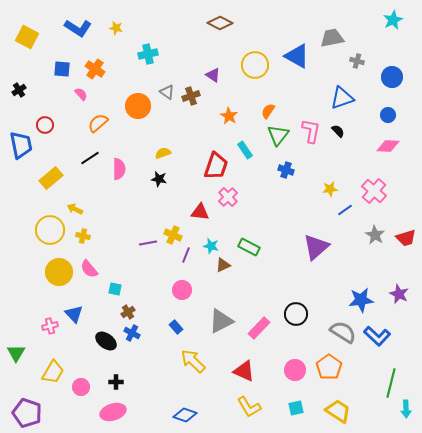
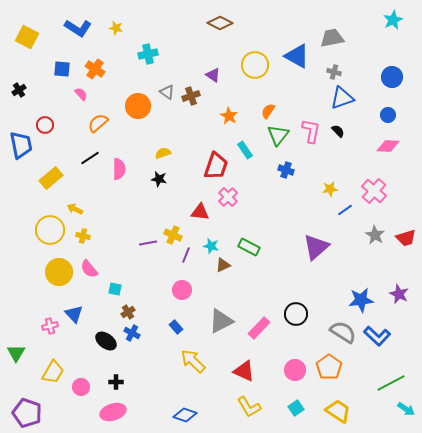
gray cross at (357, 61): moved 23 px left, 11 px down
green line at (391, 383): rotated 48 degrees clockwise
cyan square at (296, 408): rotated 21 degrees counterclockwise
cyan arrow at (406, 409): rotated 54 degrees counterclockwise
